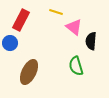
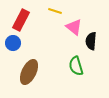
yellow line: moved 1 px left, 1 px up
blue circle: moved 3 px right
